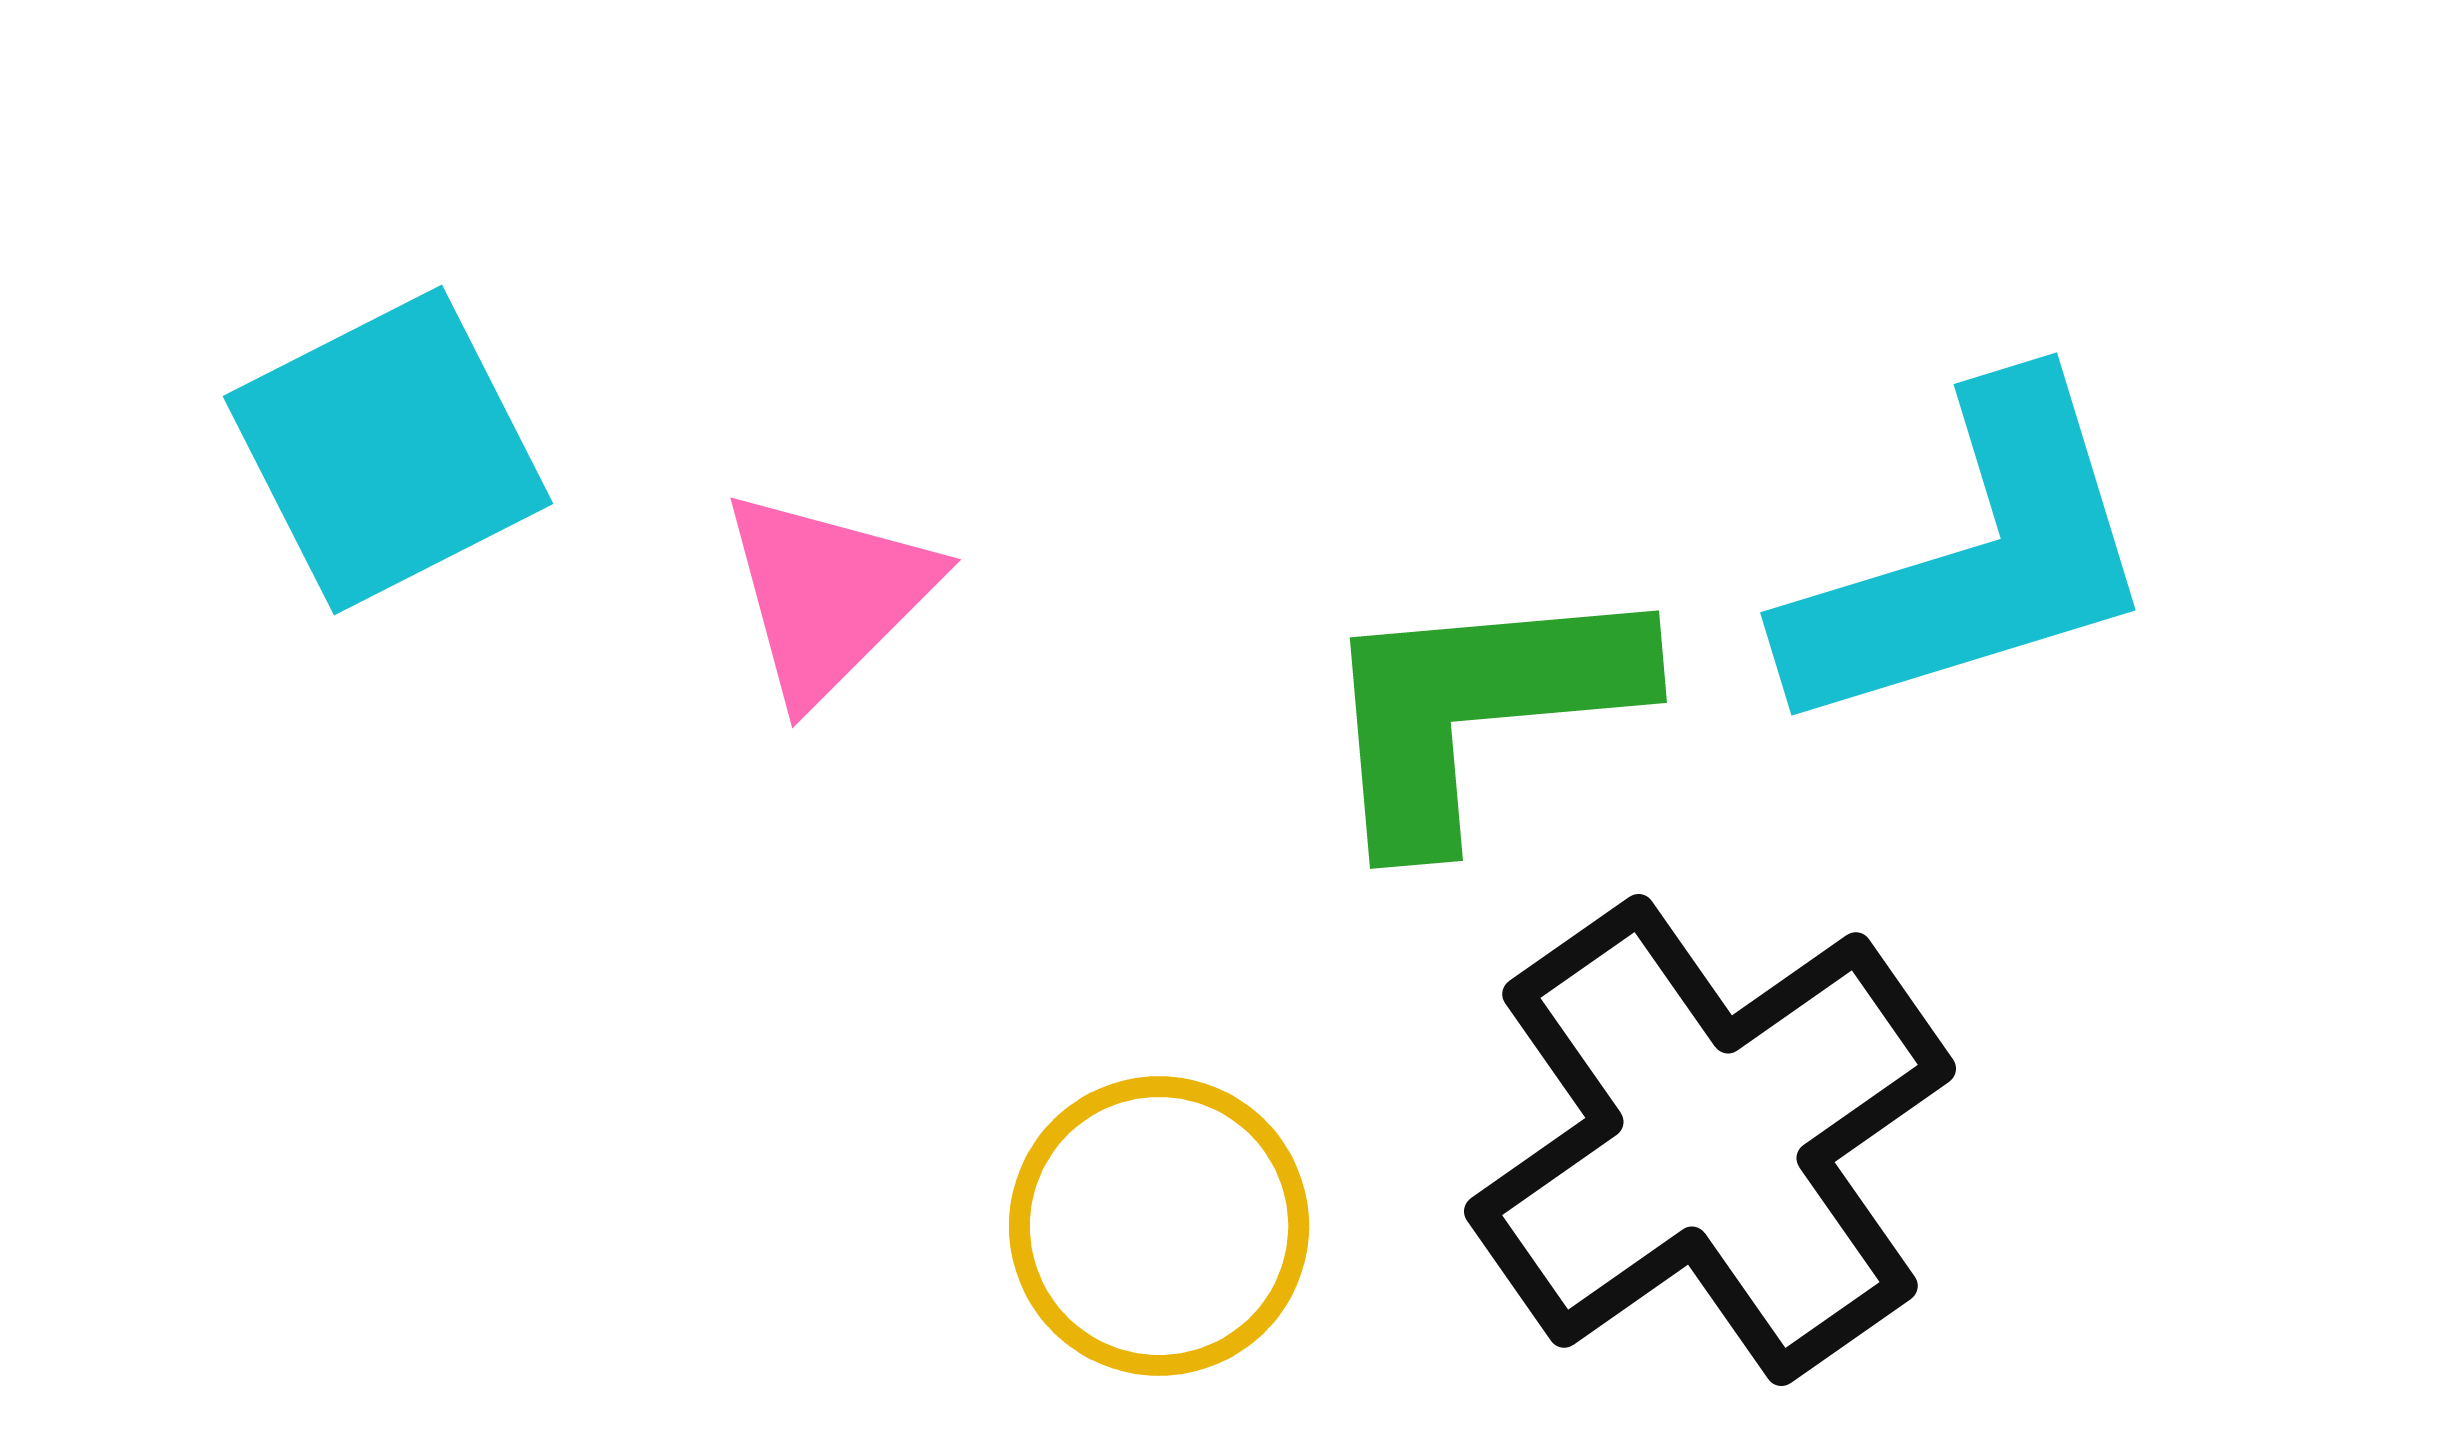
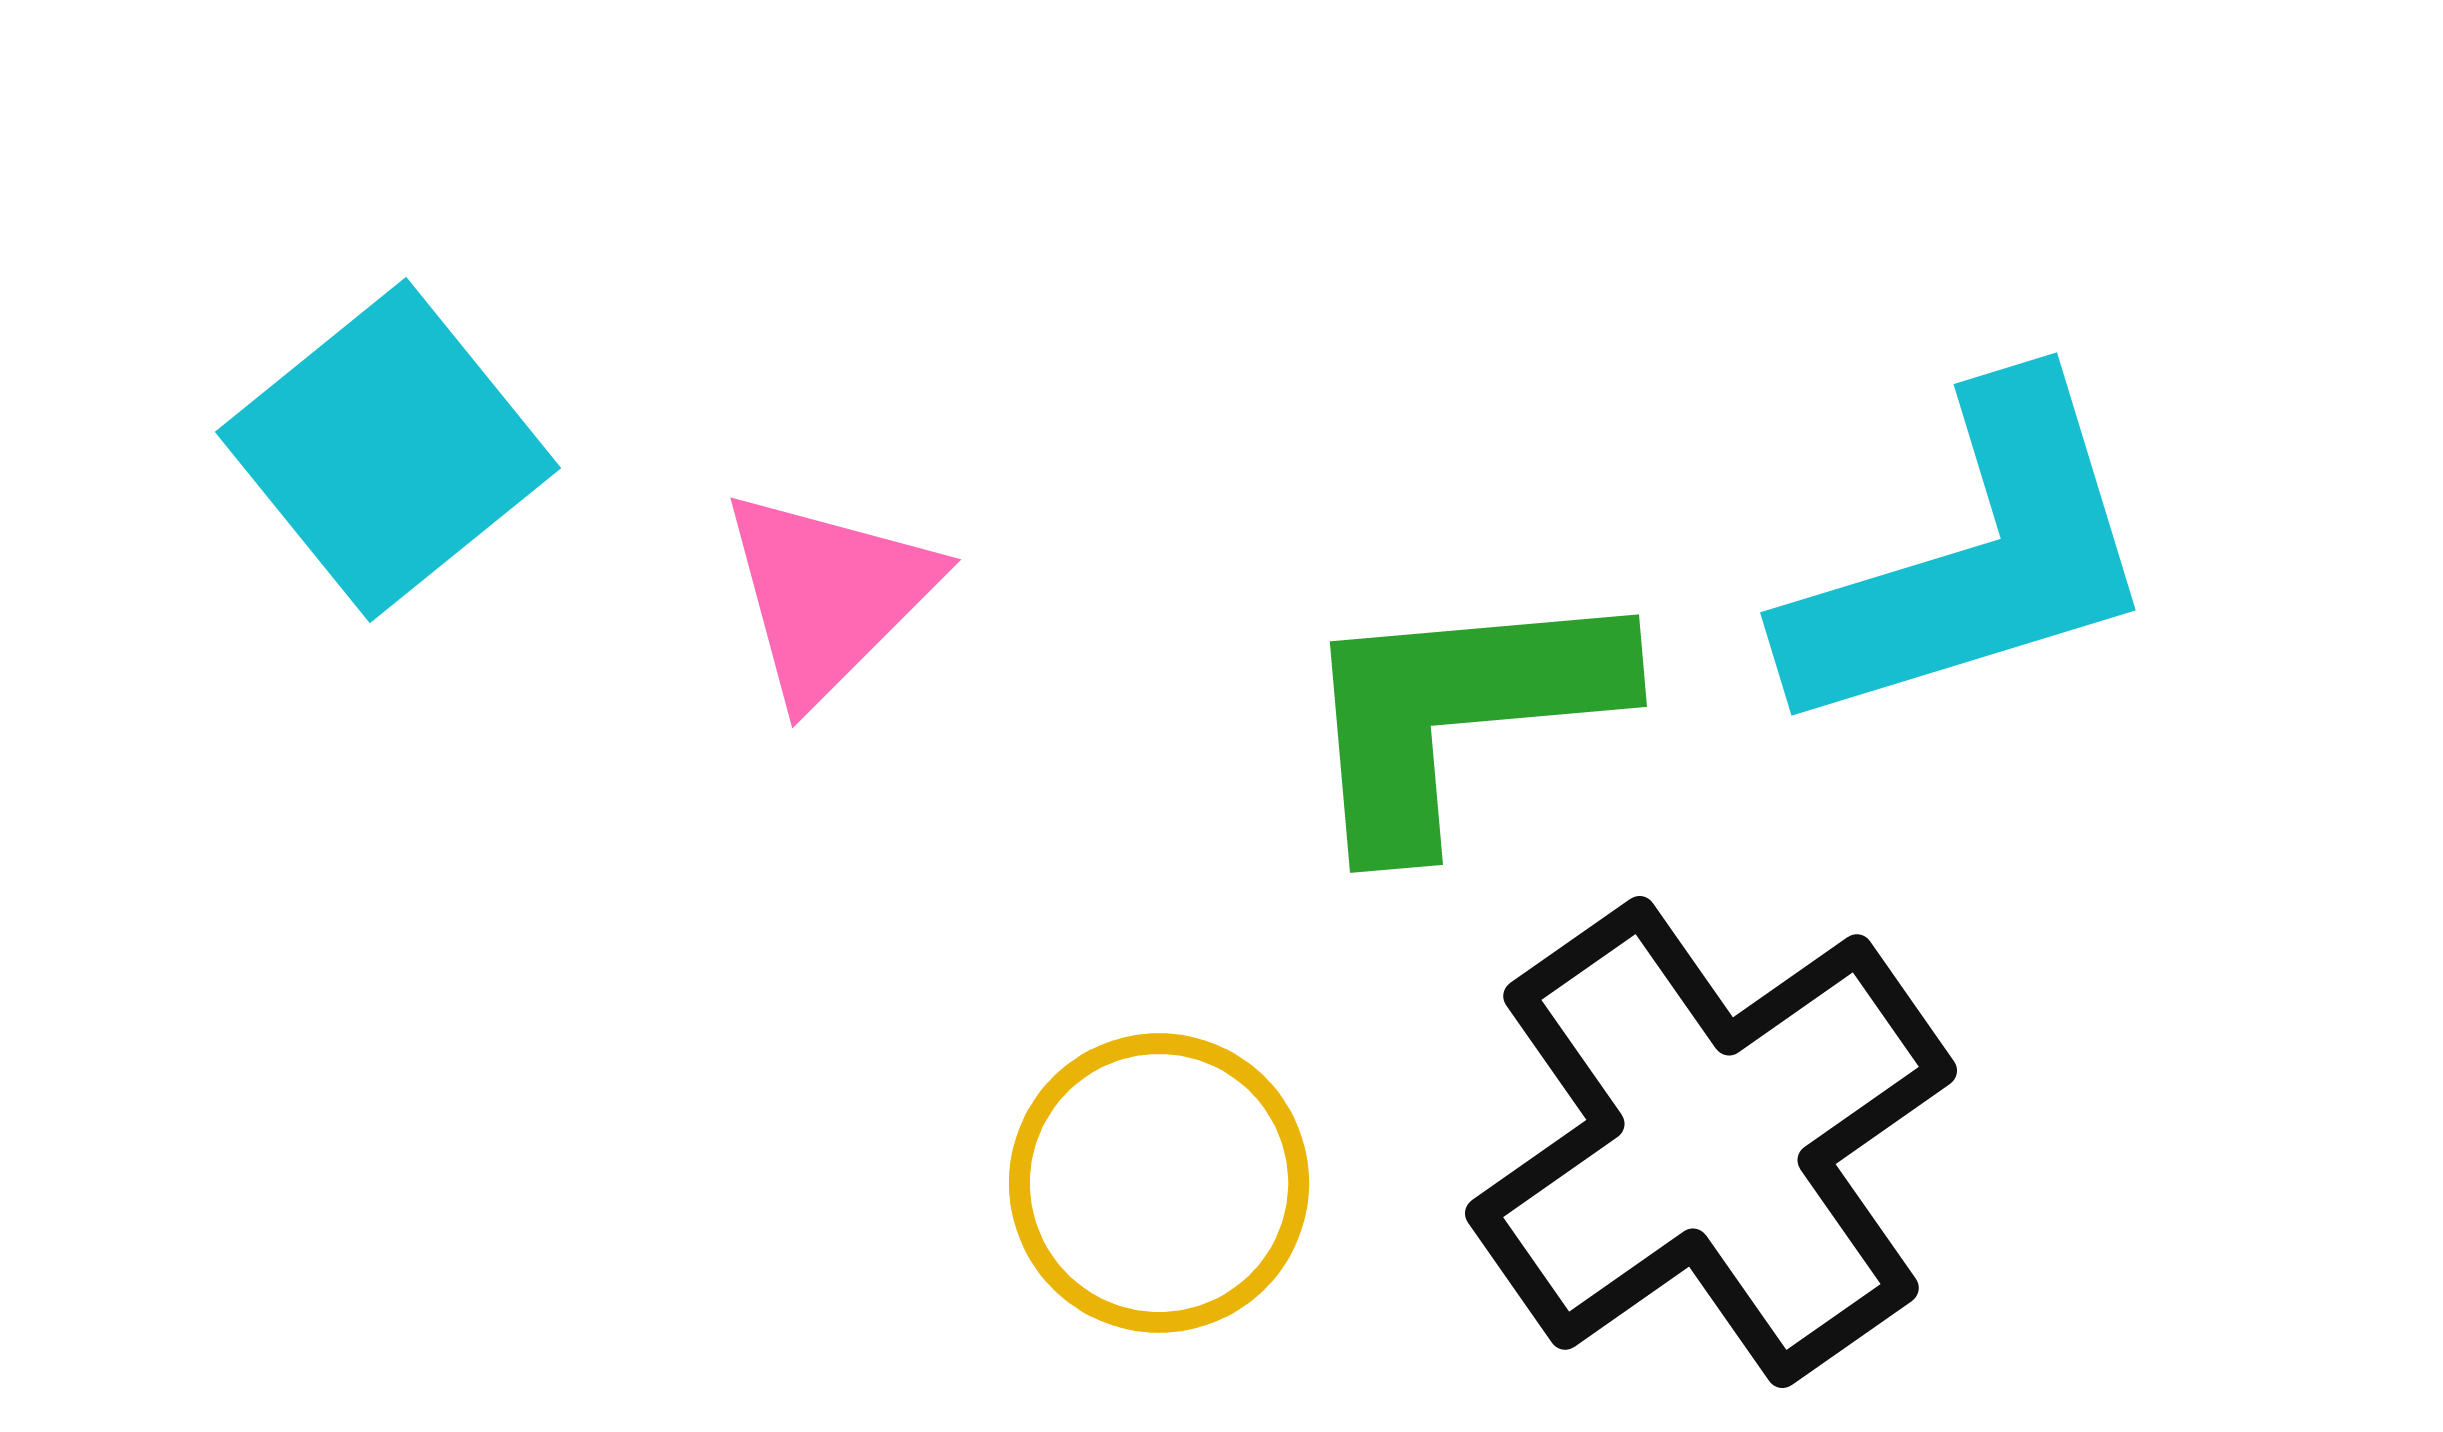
cyan square: rotated 12 degrees counterclockwise
green L-shape: moved 20 px left, 4 px down
black cross: moved 1 px right, 2 px down
yellow circle: moved 43 px up
